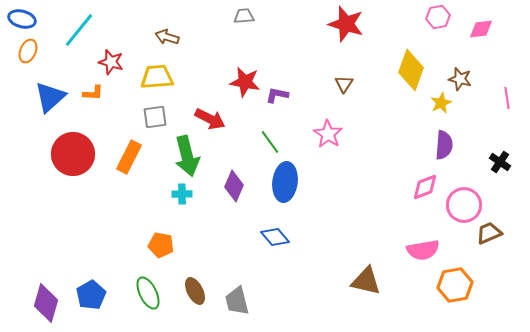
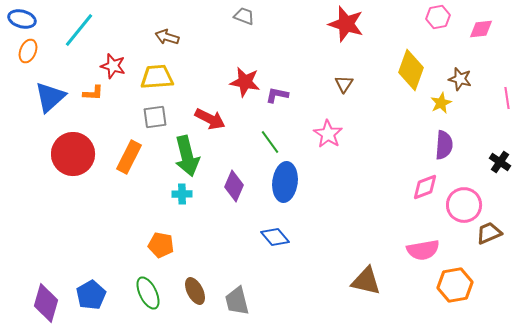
gray trapezoid at (244, 16): rotated 25 degrees clockwise
red star at (111, 62): moved 2 px right, 4 px down
